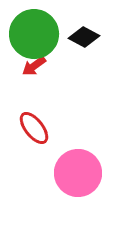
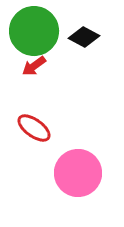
green circle: moved 3 px up
red ellipse: rotated 16 degrees counterclockwise
